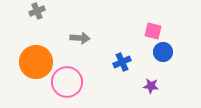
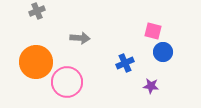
blue cross: moved 3 px right, 1 px down
